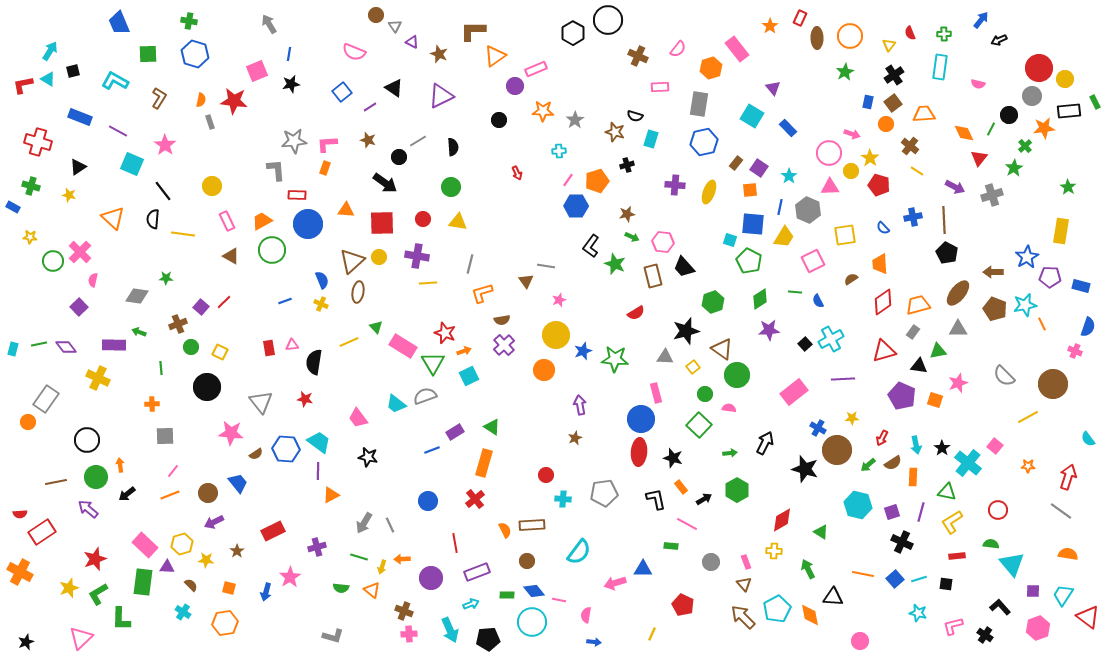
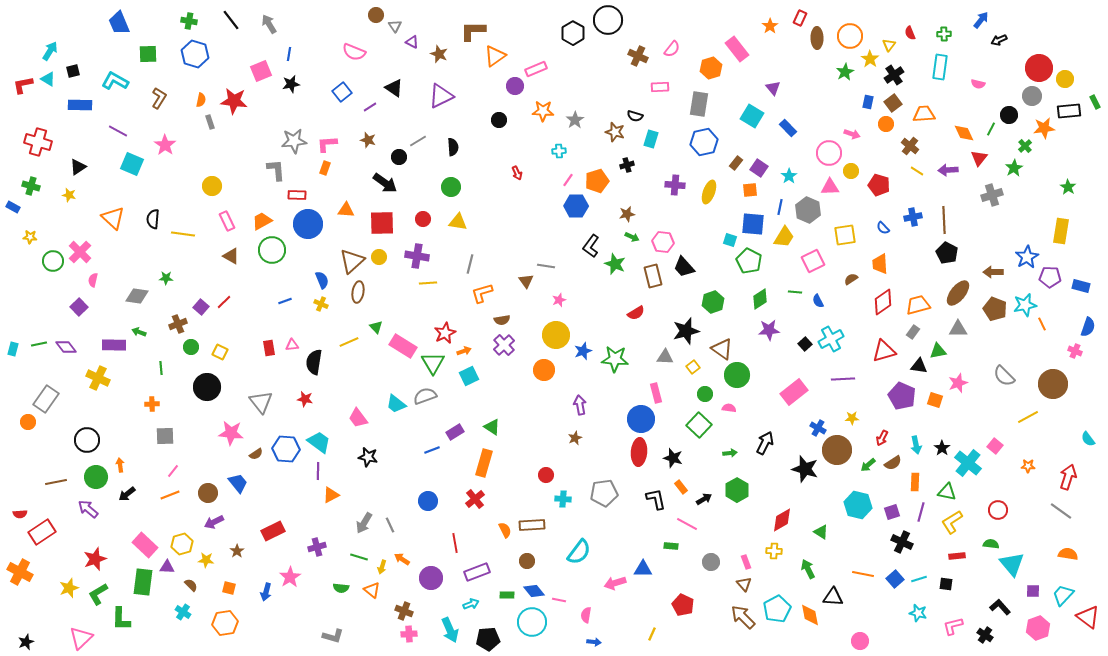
pink semicircle at (678, 49): moved 6 px left
pink square at (257, 71): moved 4 px right
blue rectangle at (80, 117): moved 12 px up; rotated 20 degrees counterclockwise
yellow star at (870, 158): moved 99 px up
purple arrow at (955, 187): moved 7 px left, 17 px up; rotated 150 degrees clockwise
black line at (163, 191): moved 68 px right, 171 px up
red star at (445, 333): rotated 25 degrees clockwise
orange rectangle at (913, 477): moved 2 px right, 5 px down
orange arrow at (402, 559): rotated 35 degrees clockwise
cyan trapezoid at (1063, 595): rotated 10 degrees clockwise
